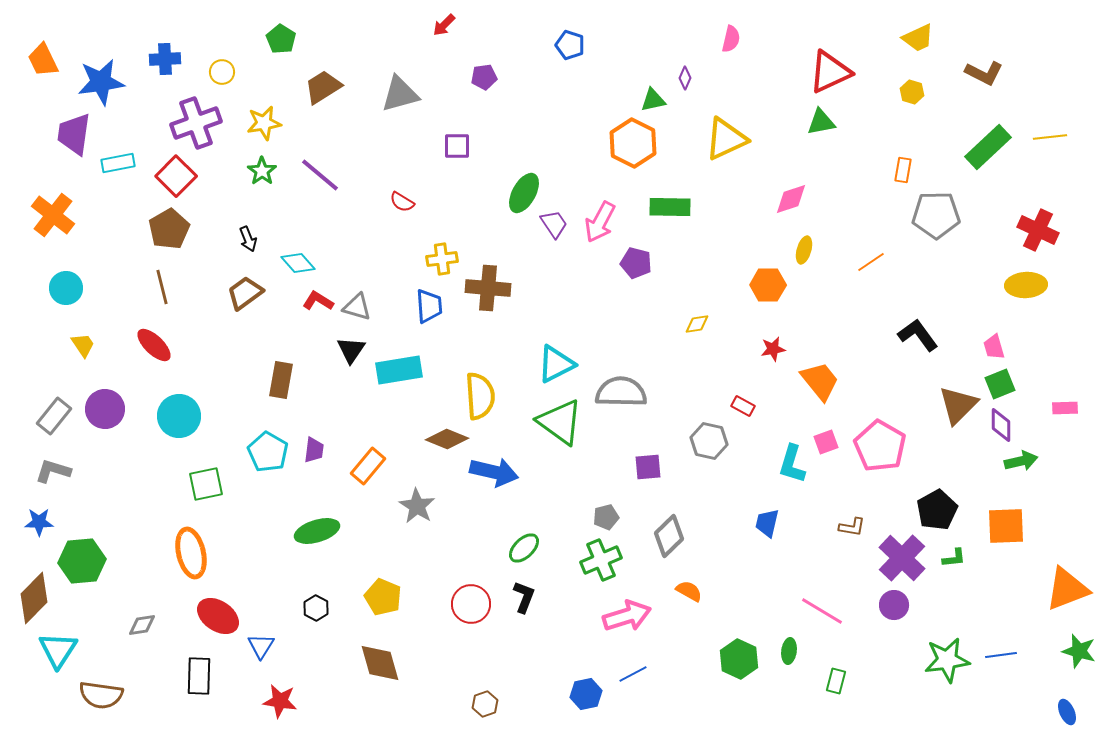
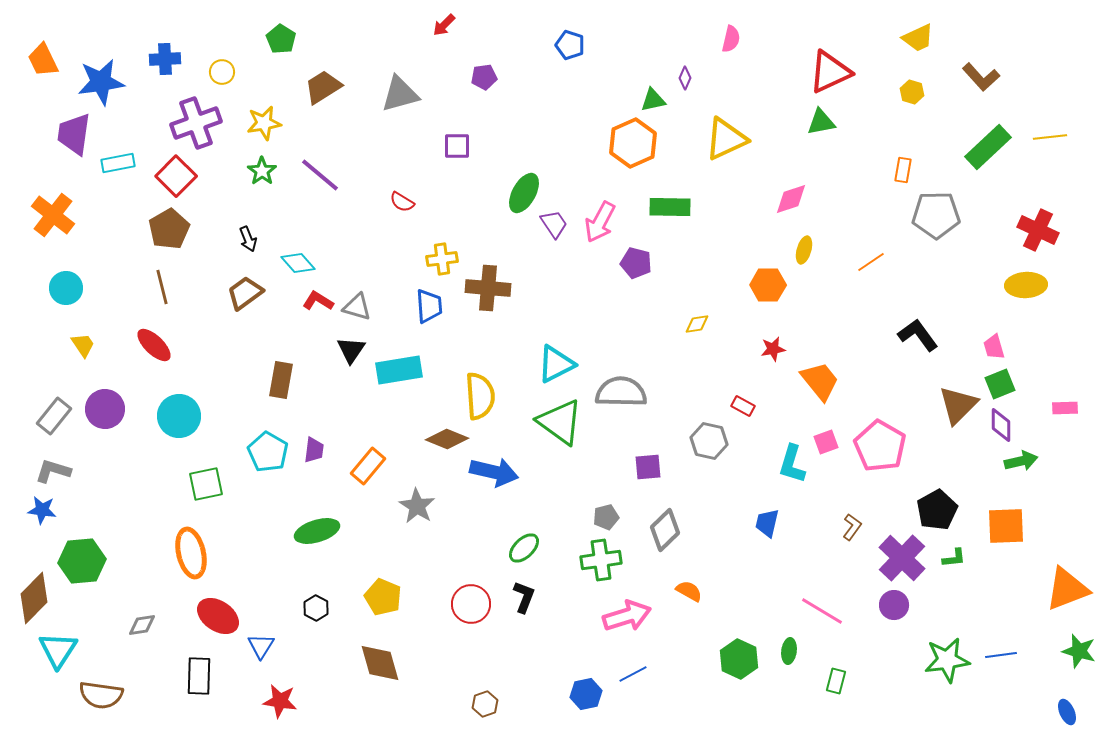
brown L-shape at (984, 73): moved 3 px left, 4 px down; rotated 21 degrees clockwise
orange hexagon at (633, 143): rotated 9 degrees clockwise
blue star at (39, 522): moved 3 px right, 12 px up; rotated 8 degrees clockwise
brown L-shape at (852, 527): rotated 64 degrees counterclockwise
gray diamond at (669, 536): moved 4 px left, 6 px up
green cross at (601, 560): rotated 15 degrees clockwise
